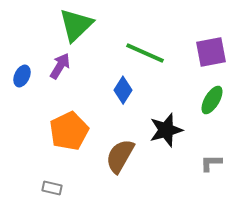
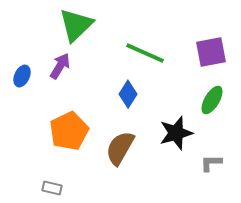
blue diamond: moved 5 px right, 4 px down
black star: moved 10 px right, 3 px down
brown semicircle: moved 8 px up
